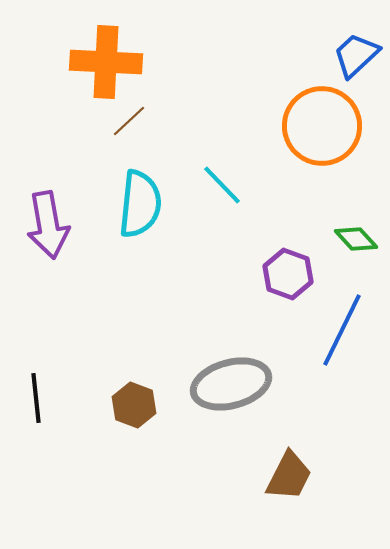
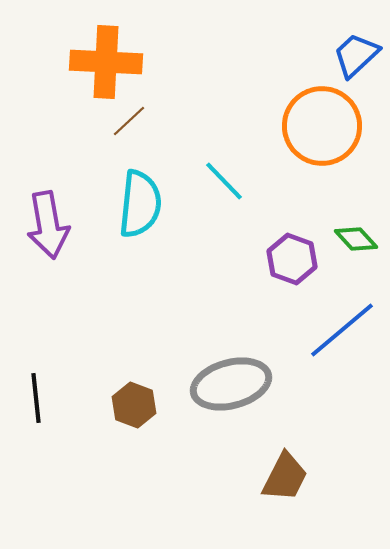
cyan line: moved 2 px right, 4 px up
purple hexagon: moved 4 px right, 15 px up
blue line: rotated 24 degrees clockwise
brown trapezoid: moved 4 px left, 1 px down
